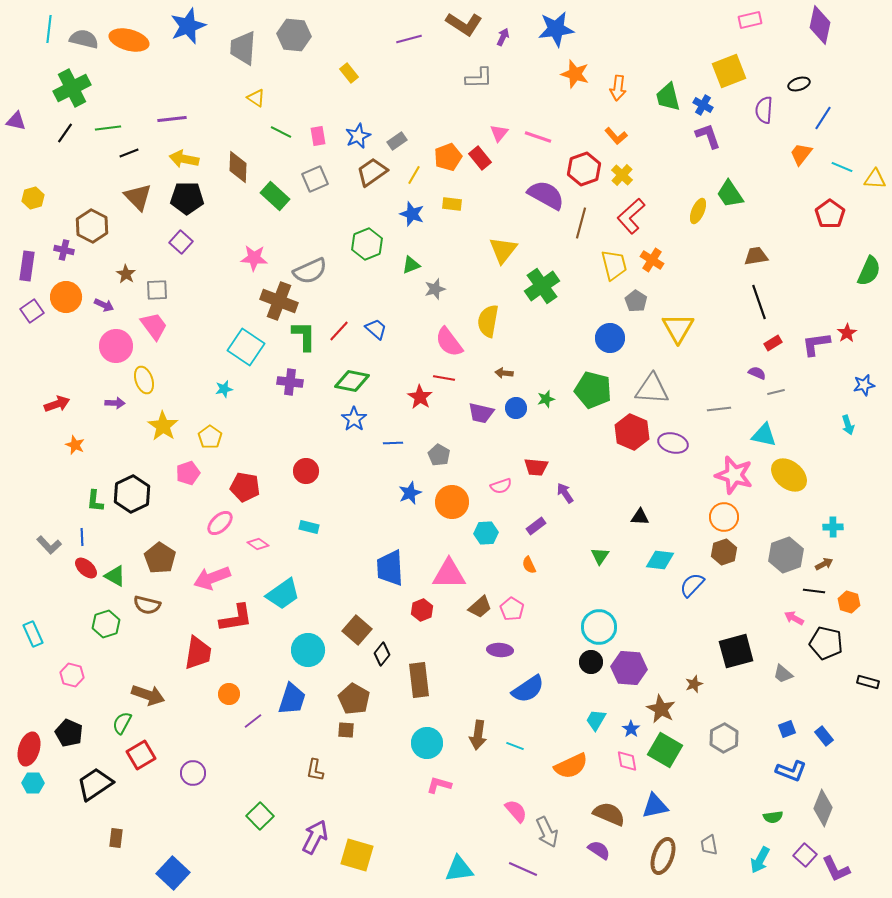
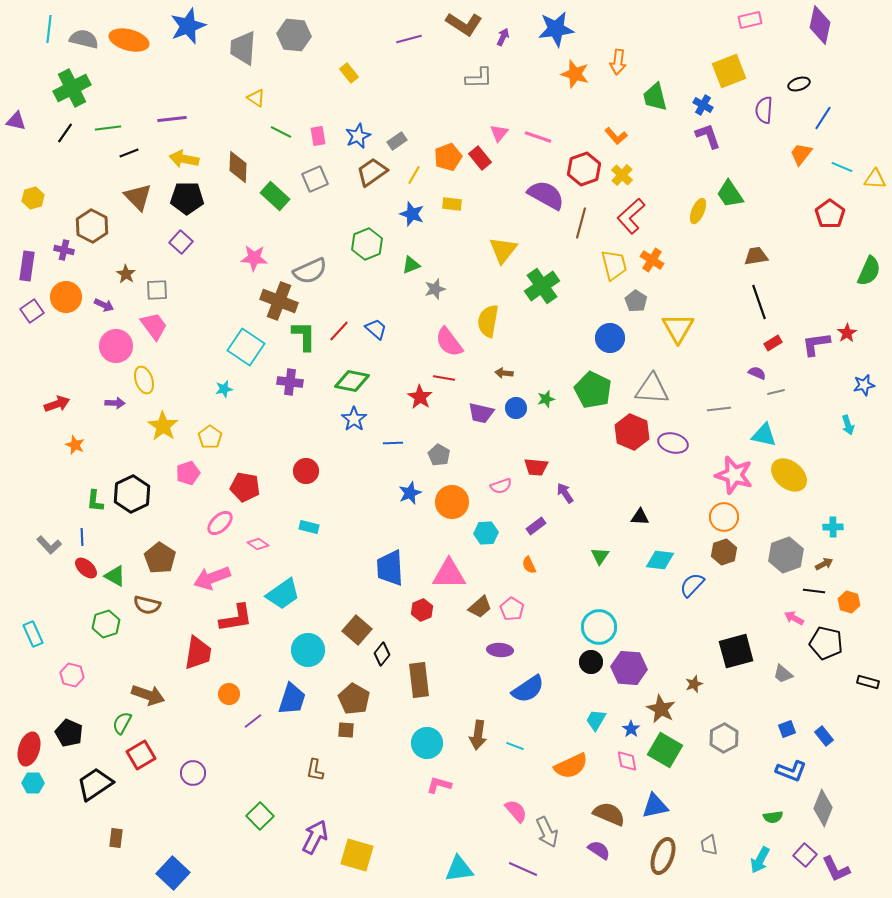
orange arrow at (618, 88): moved 26 px up
green trapezoid at (668, 97): moved 13 px left
green pentagon at (593, 390): rotated 12 degrees clockwise
